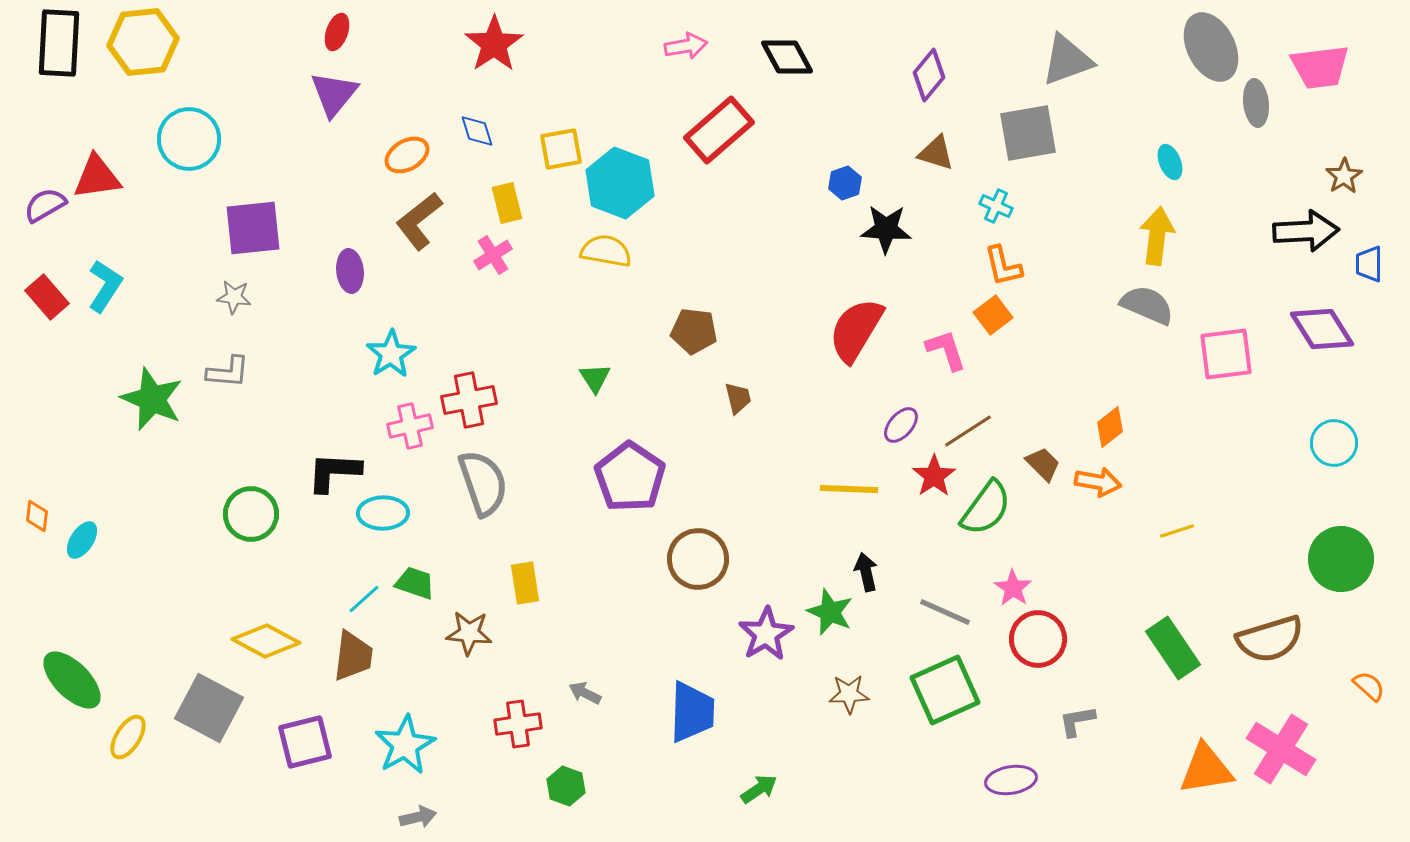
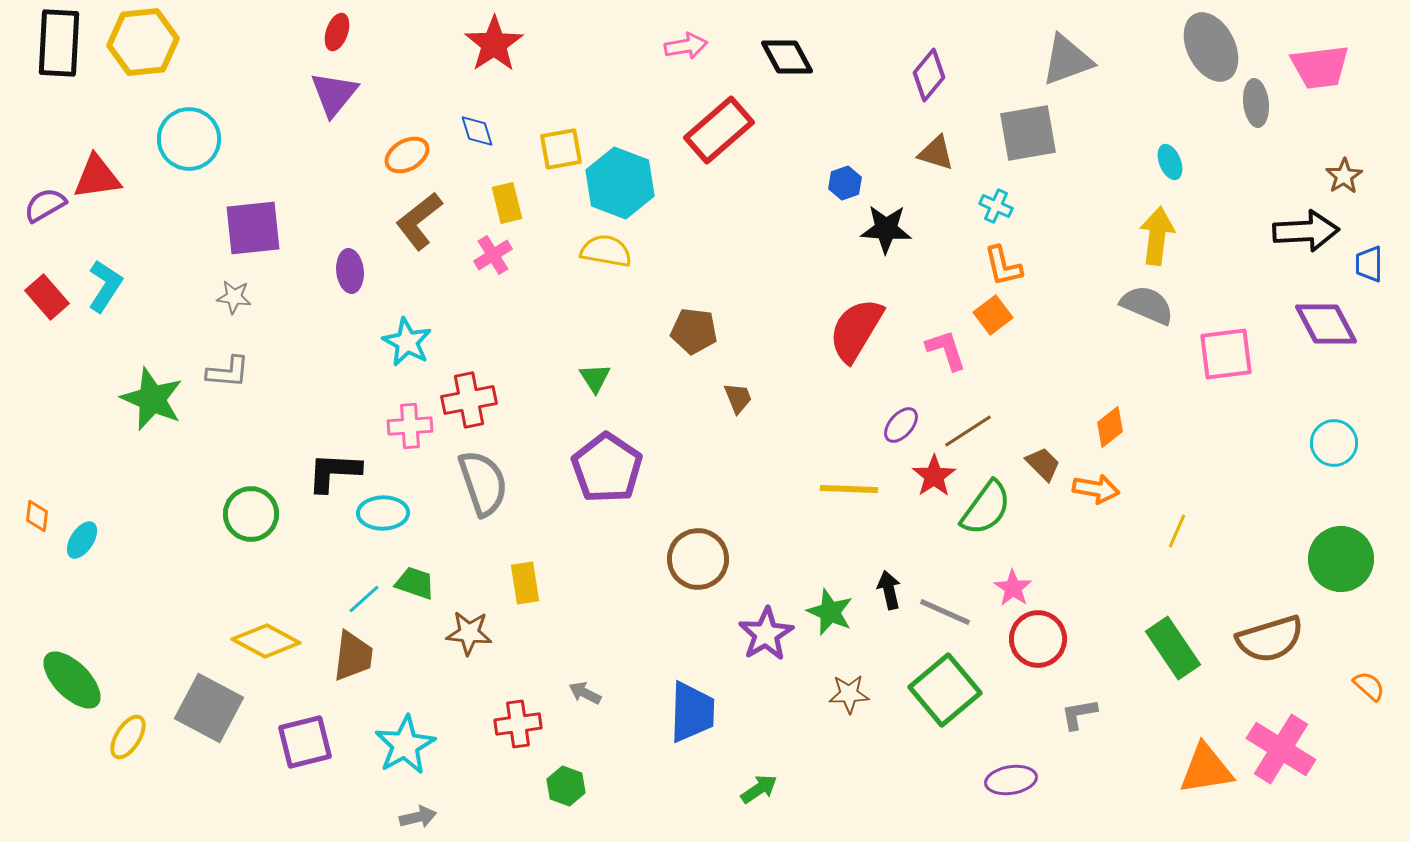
purple diamond at (1322, 329): moved 4 px right, 5 px up; rotated 4 degrees clockwise
cyan star at (391, 354): moved 16 px right, 12 px up; rotated 12 degrees counterclockwise
brown trapezoid at (738, 398): rotated 8 degrees counterclockwise
pink cross at (410, 426): rotated 9 degrees clockwise
purple pentagon at (630, 477): moved 23 px left, 9 px up
orange arrow at (1098, 482): moved 2 px left, 7 px down
yellow line at (1177, 531): rotated 48 degrees counterclockwise
black arrow at (866, 572): moved 23 px right, 18 px down
green square at (945, 690): rotated 16 degrees counterclockwise
gray L-shape at (1077, 721): moved 2 px right, 7 px up
